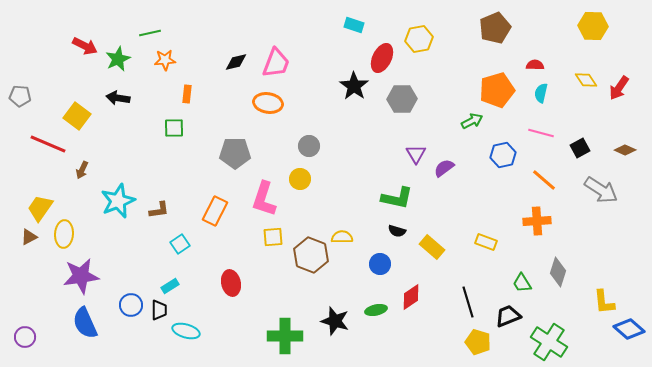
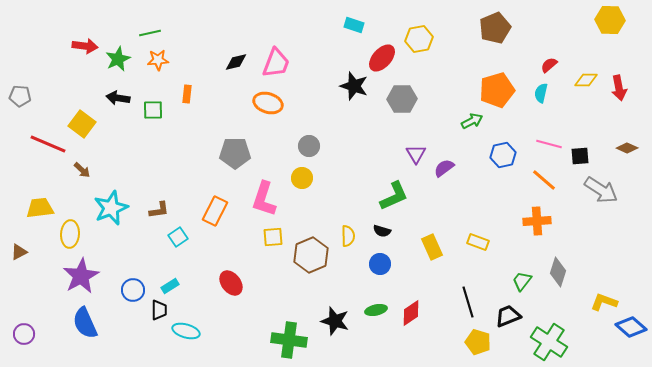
yellow hexagon at (593, 26): moved 17 px right, 6 px up
red arrow at (85, 46): rotated 20 degrees counterclockwise
red ellipse at (382, 58): rotated 16 degrees clockwise
orange star at (165, 60): moved 7 px left
red semicircle at (535, 65): moved 14 px right; rotated 42 degrees counterclockwise
yellow diamond at (586, 80): rotated 55 degrees counterclockwise
black star at (354, 86): rotated 16 degrees counterclockwise
red arrow at (619, 88): rotated 45 degrees counterclockwise
orange ellipse at (268, 103): rotated 8 degrees clockwise
yellow square at (77, 116): moved 5 px right, 8 px down
green square at (174, 128): moved 21 px left, 18 px up
pink line at (541, 133): moved 8 px right, 11 px down
black square at (580, 148): moved 8 px down; rotated 24 degrees clockwise
brown diamond at (625, 150): moved 2 px right, 2 px up
brown arrow at (82, 170): rotated 72 degrees counterclockwise
yellow circle at (300, 179): moved 2 px right, 1 px up
green L-shape at (397, 198): moved 3 px left, 2 px up; rotated 36 degrees counterclockwise
cyan star at (118, 201): moved 7 px left, 7 px down
yellow trapezoid at (40, 208): rotated 48 degrees clockwise
black semicircle at (397, 231): moved 15 px left
yellow ellipse at (64, 234): moved 6 px right
brown triangle at (29, 237): moved 10 px left, 15 px down
yellow semicircle at (342, 237): moved 6 px right, 1 px up; rotated 90 degrees clockwise
yellow rectangle at (486, 242): moved 8 px left
cyan square at (180, 244): moved 2 px left, 7 px up
yellow rectangle at (432, 247): rotated 25 degrees clockwise
brown hexagon at (311, 255): rotated 16 degrees clockwise
purple star at (81, 276): rotated 21 degrees counterclockwise
red ellipse at (231, 283): rotated 25 degrees counterclockwise
green trapezoid at (522, 283): moved 2 px up; rotated 70 degrees clockwise
red diamond at (411, 297): moved 16 px down
yellow L-shape at (604, 302): rotated 116 degrees clockwise
blue circle at (131, 305): moved 2 px right, 15 px up
blue diamond at (629, 329): moved 2 px right, 2 px up
green cross at (285, 336): moved 4 px right, 4 px down; rotated 8 degrees clockwise
purple circle at (25, 337): moved 1 px left, 3 px up
